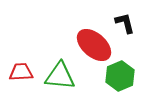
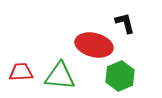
red ellipse: rotated 27 degrees counterclockwise
